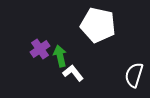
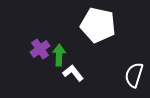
green arrow: moved 1 px left, 1 px up; rotated 15 degrees clockwise
